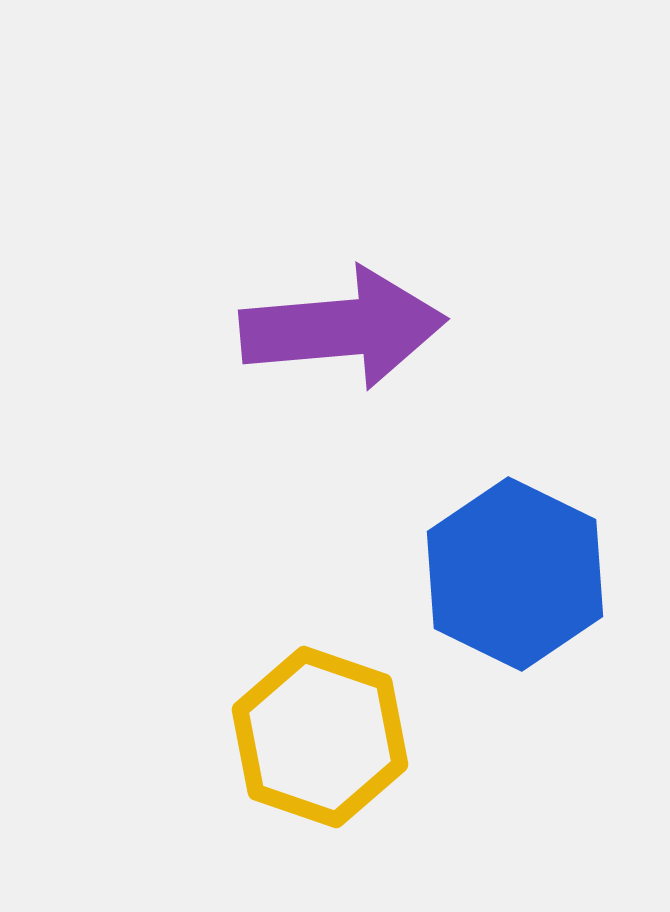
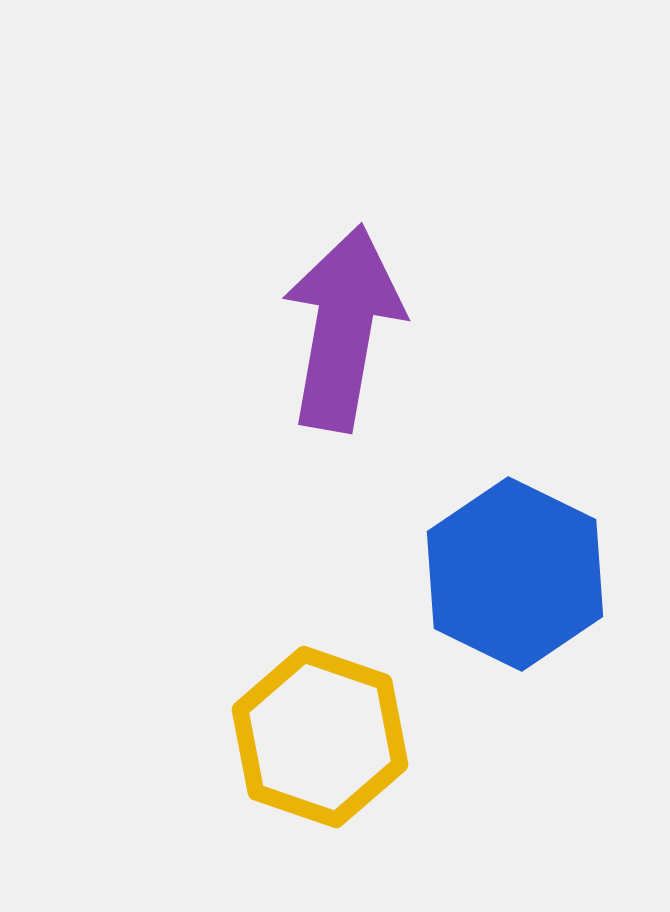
purple arrow: rotated 75 degrees counterclockwise
